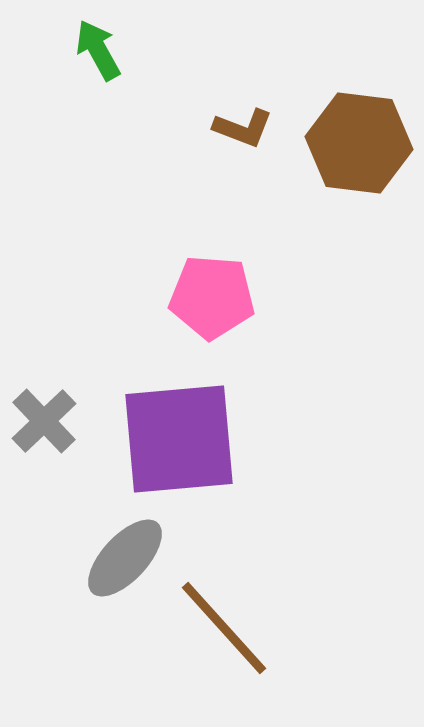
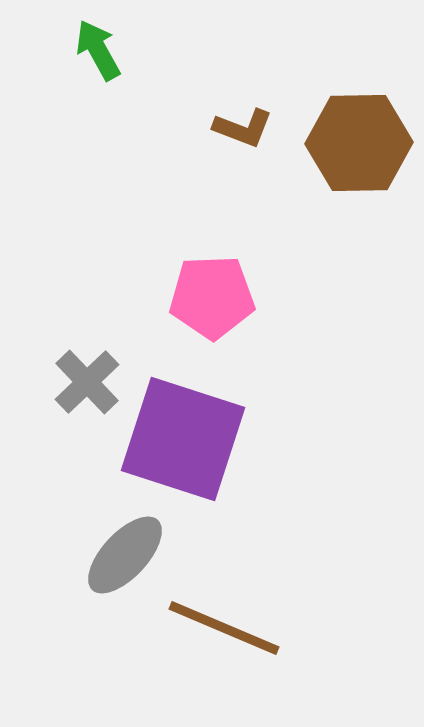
brown hexagon: rotated 8 degrees counterclockwise
pink pentagon: rotated 6 degrees counterclockwise
gray cross: moved 43 px right, 39 px up
purple square: moved 4 px right; rotated 23 degrees clockwise
gray ellipse: moved 3 px up
brown line: rotated 25 degrees counterclockwise
